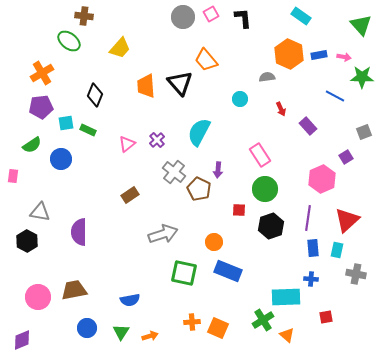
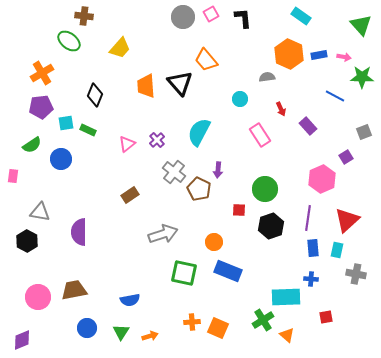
pink rectangle at (260, 155): moved 20 px up
